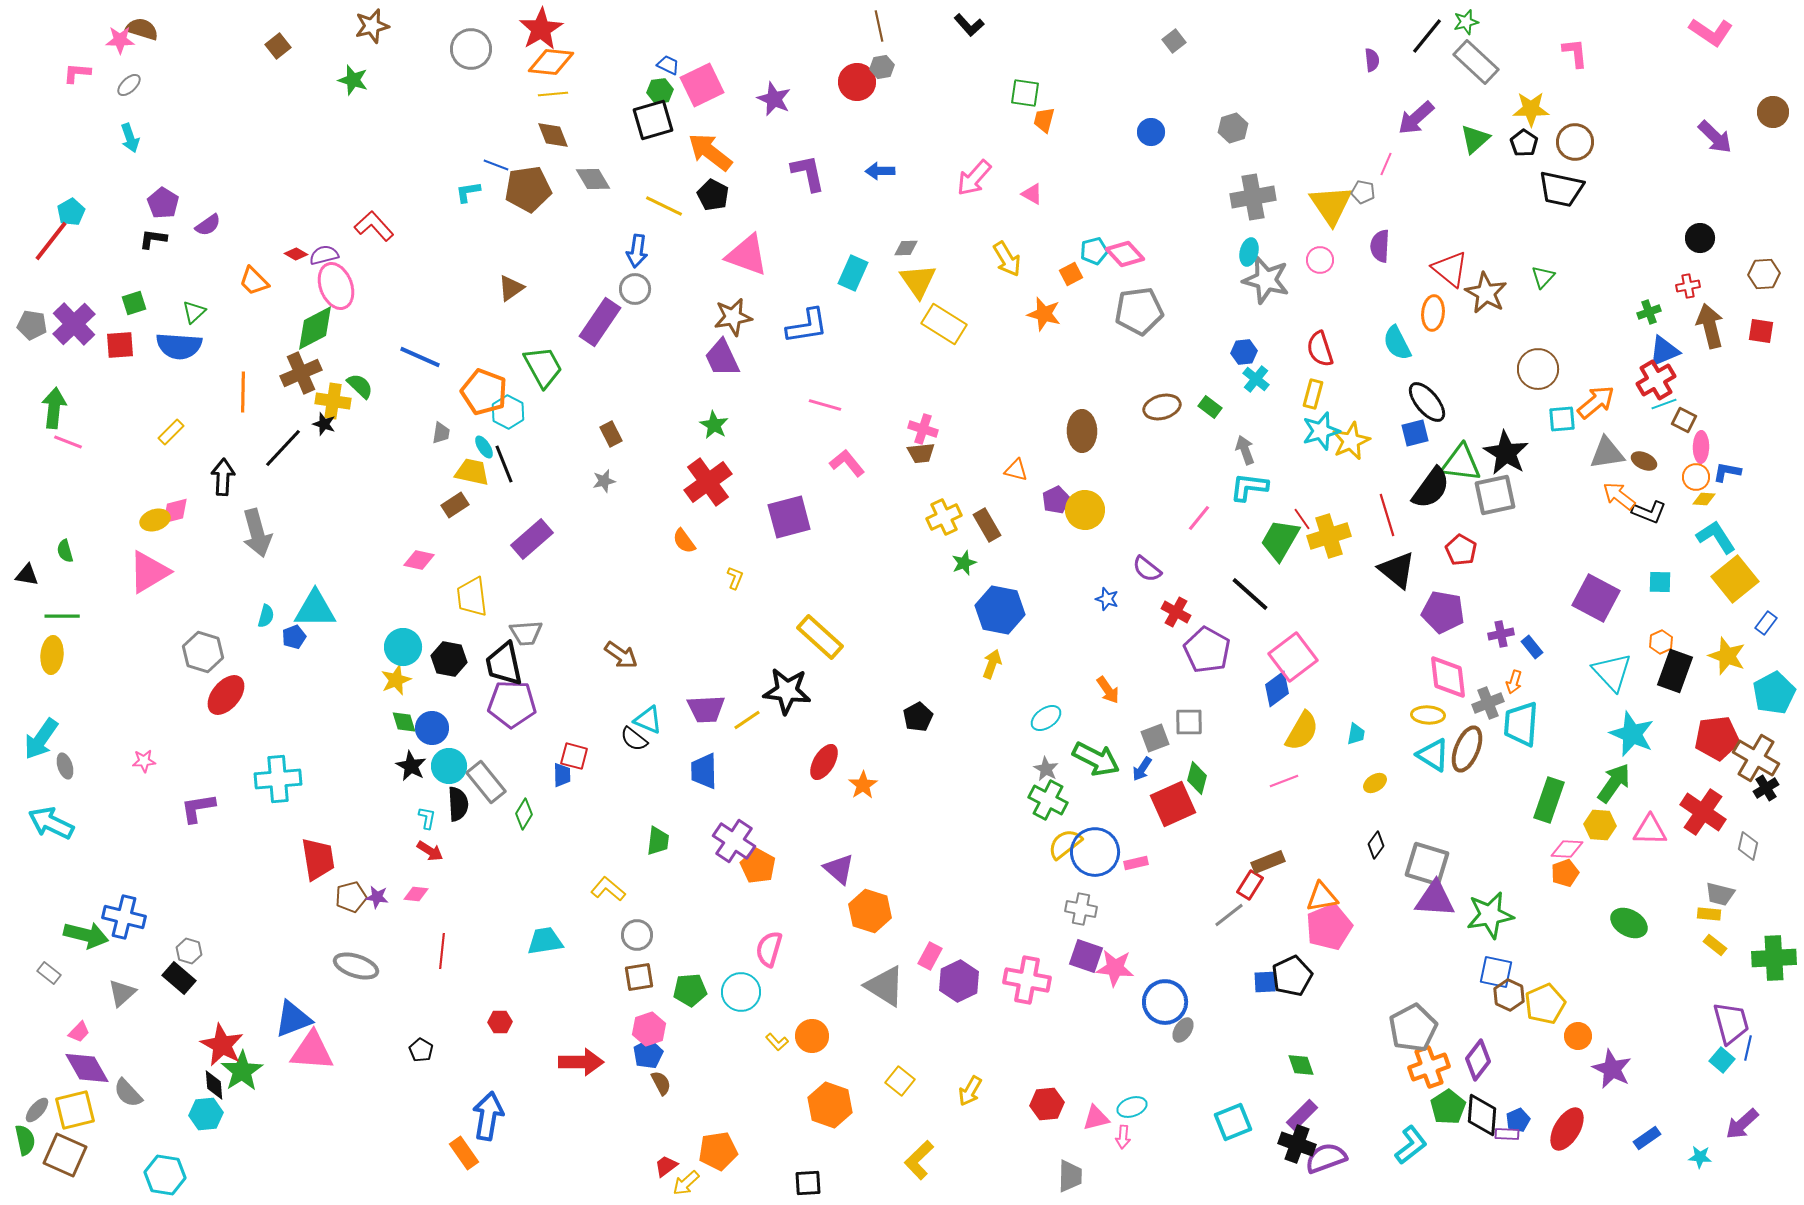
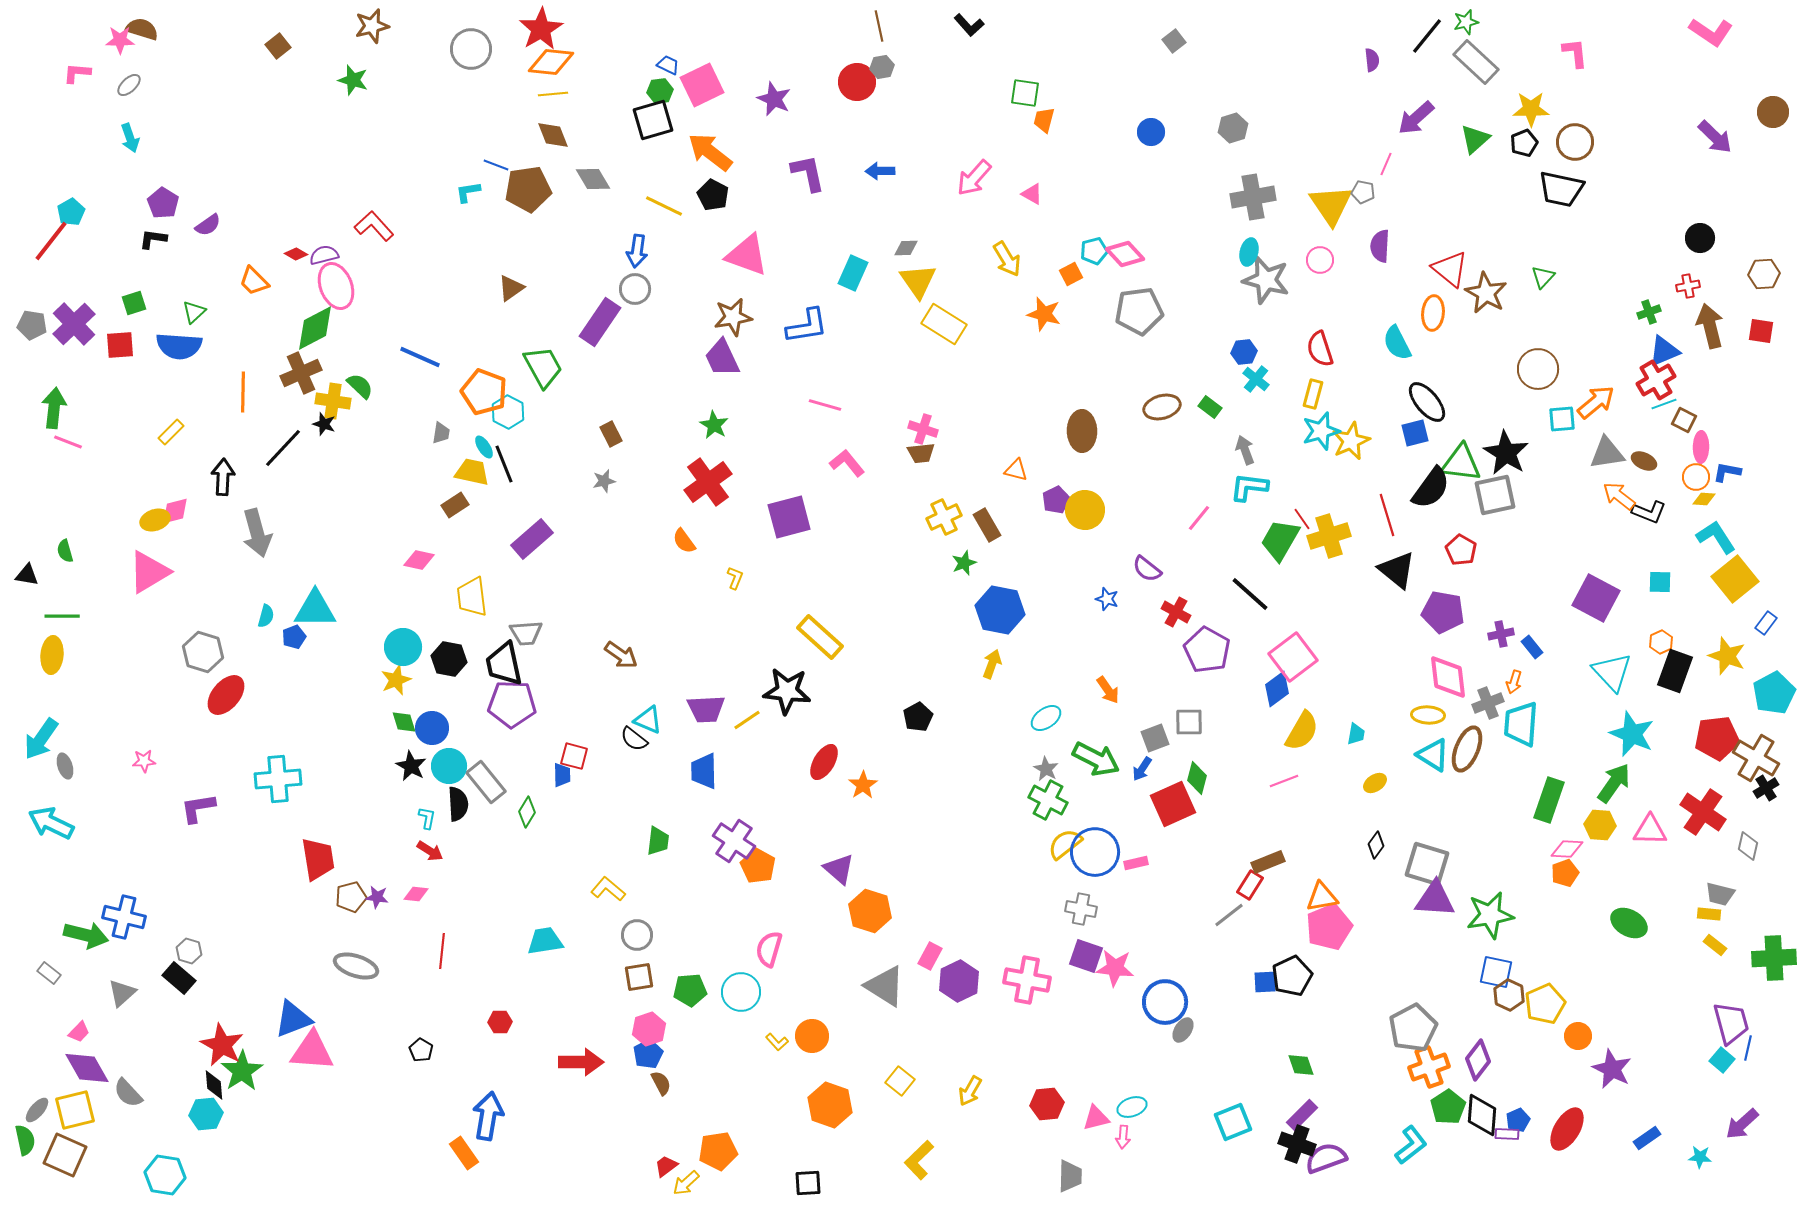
black pentagon at (1524, 143): rotated 16 degrees clockwise
green diamond at (524, 814): moved 3 px right, 2 px up
